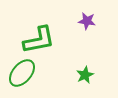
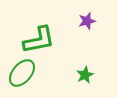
purple star: rotated 24 degrees counterclockwise
